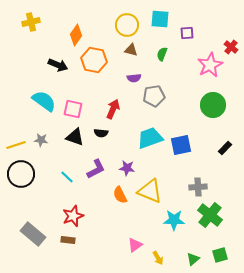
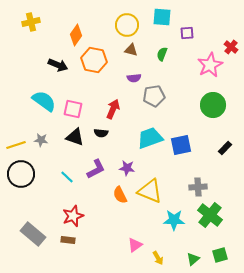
cyan square: moved 2 px right, 2 px up
